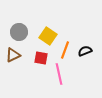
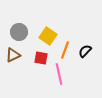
black semicircle: rotated 24 degrees counterclockwise
